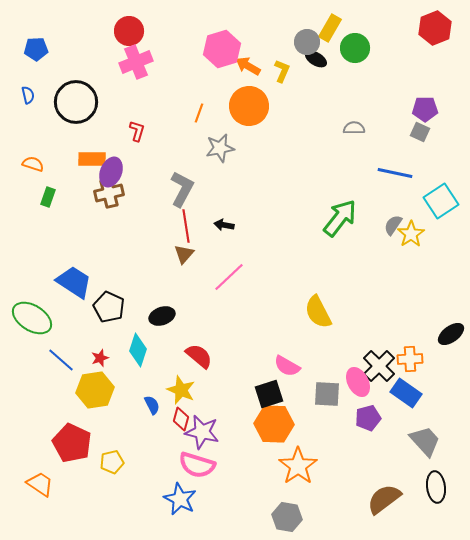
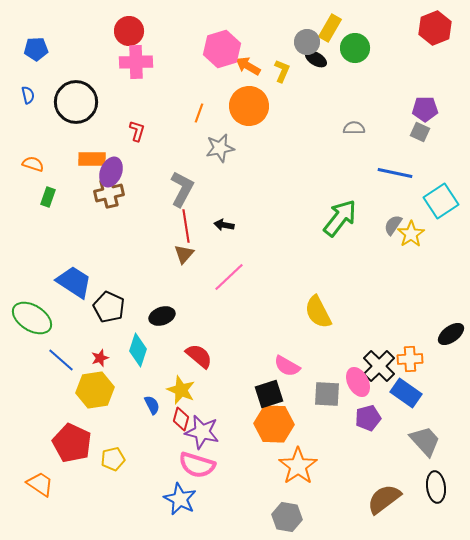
pink cross at (136, 62): rotated 20 degrees clockwise
yellow pentagon at (112, 462): moved 1 px right, 3 px up
